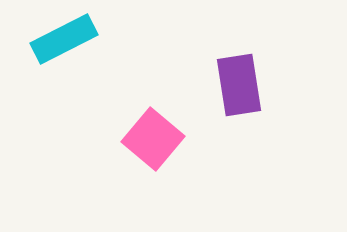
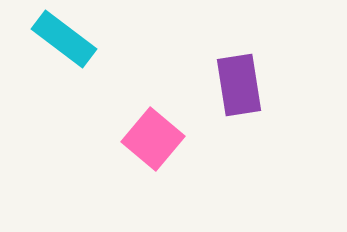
cyan rectangle: rotated 64 degrees clockwise
